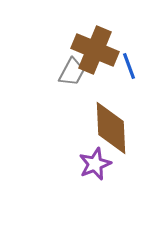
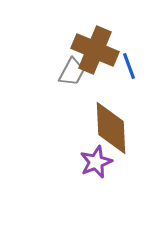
purple star: moved 1 px right, 2 px up
